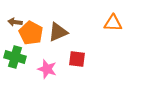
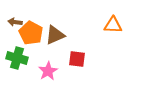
orange triangle: moved 2 px down
brown triangle: moved 3 px left, 3 px down
green cross: moved 2 px right, 1 px down
pink star: moved 1 px right, 2 px down; rotated 24 degrees clockwise
